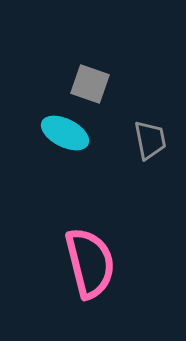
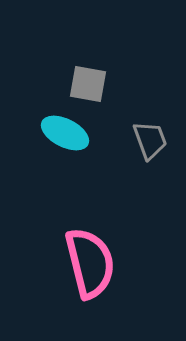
gray square: moved 2 px left; rotated 9 degrees counterclockwise
gray trapezoid: rotated 9 degrees counterclockwise
